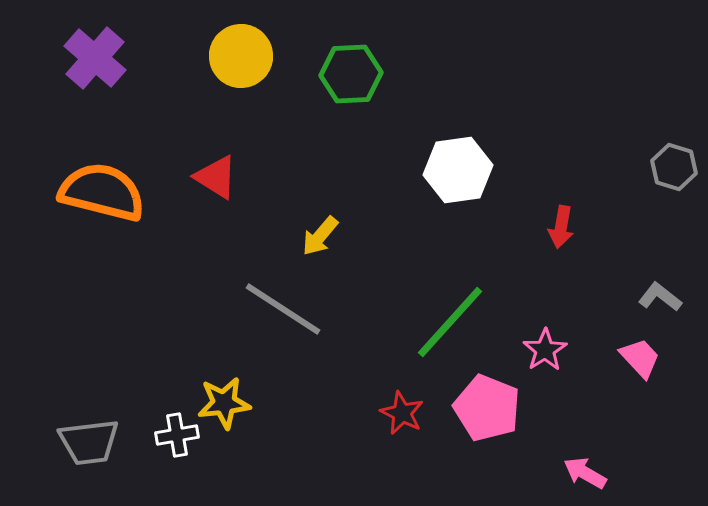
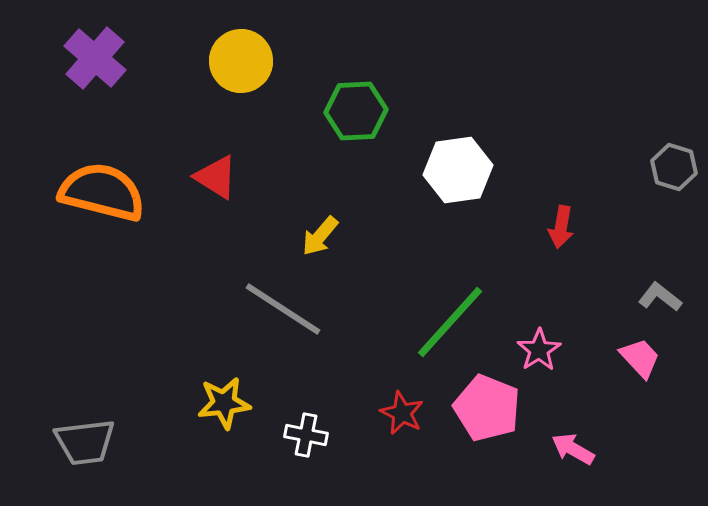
yellow circle: moved 5 px down
green hexagon: moved 5 px right, 37 px down
pink star: moved 6 px left
white cross: moved 129 px right; rotated 21 degrees clockwise
gray trapezoid: moved 4 px left
pink arrow: moved 12 px left, 24 px up
